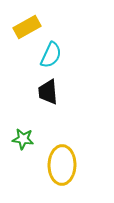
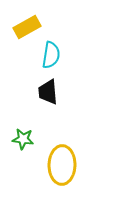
cyan semicircle: rotated 16 degrees counterclockwise
